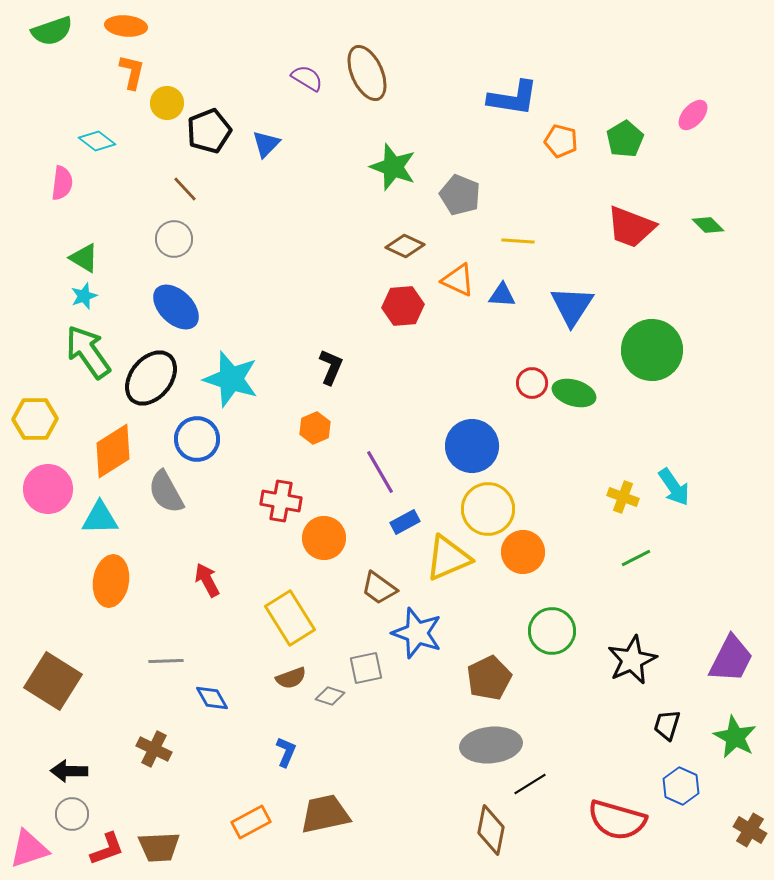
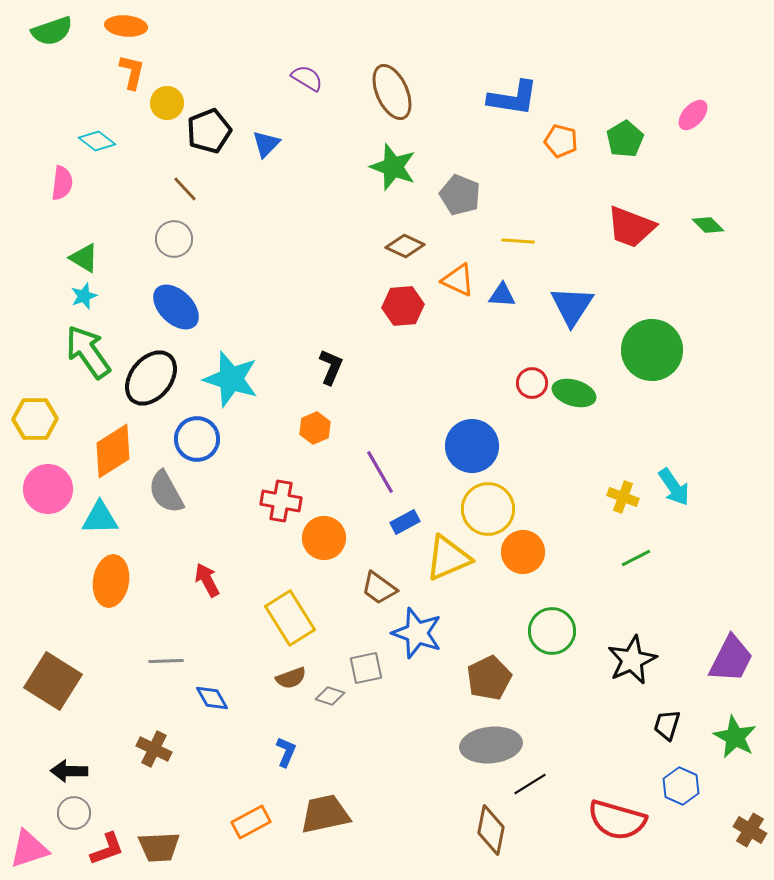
brown ellipse at (367, 73): moved 25 px right, 19 px down
gray circle at (72, 814): moved 2 px right, 1 px up
